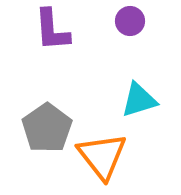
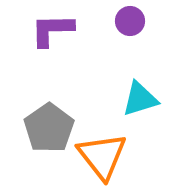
purple L-shape: rotated 93 degrees clockwise
cyan triangle: moved 1 px right, 1 px up
gray pentagon: moved 2 px right
